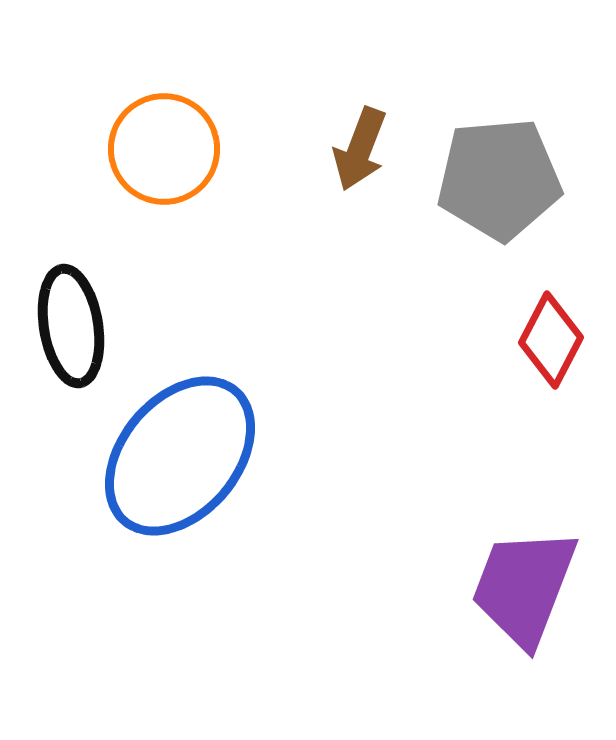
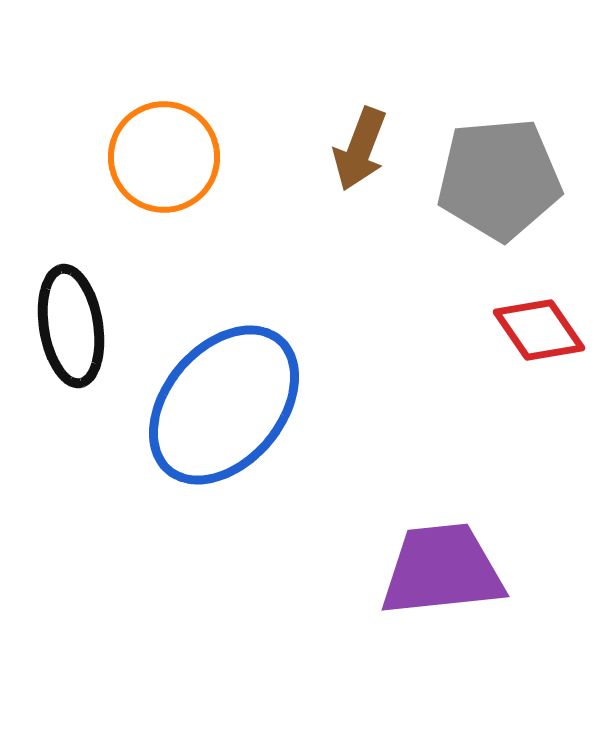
orange circle: moved 8 px down
red diamond: moved 12 px left, 10 px up; rotated 62 degrees counterclockwise
blue ellipse: moved 44 px right, 51 px up
purple trapezoid: moved 82 px left, 17 px up; rotated 63 degrees clockwise
